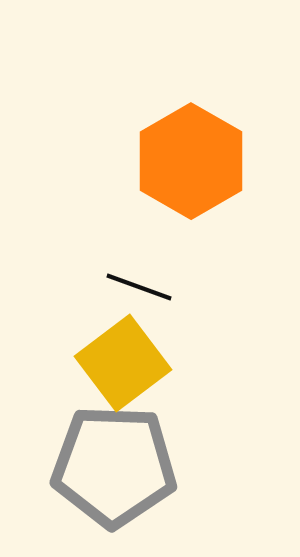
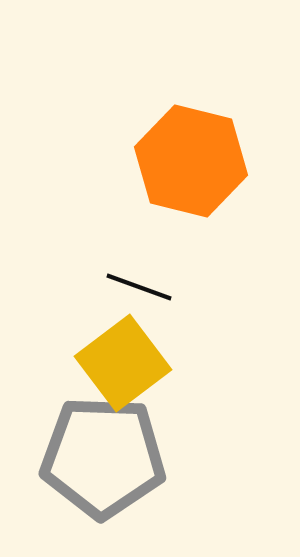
orange hexagon: rotated 16 degrees counterclockwise
gray pentagon: moved 11 px left, 9 px up
